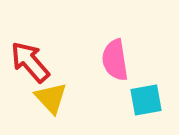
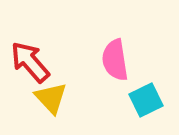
cyan square: rotated 16 degrees counterclockwise
